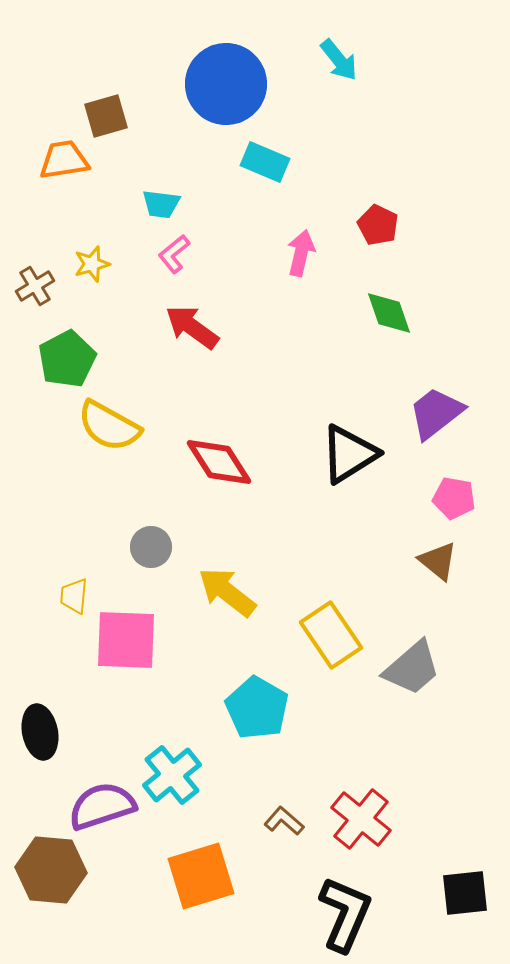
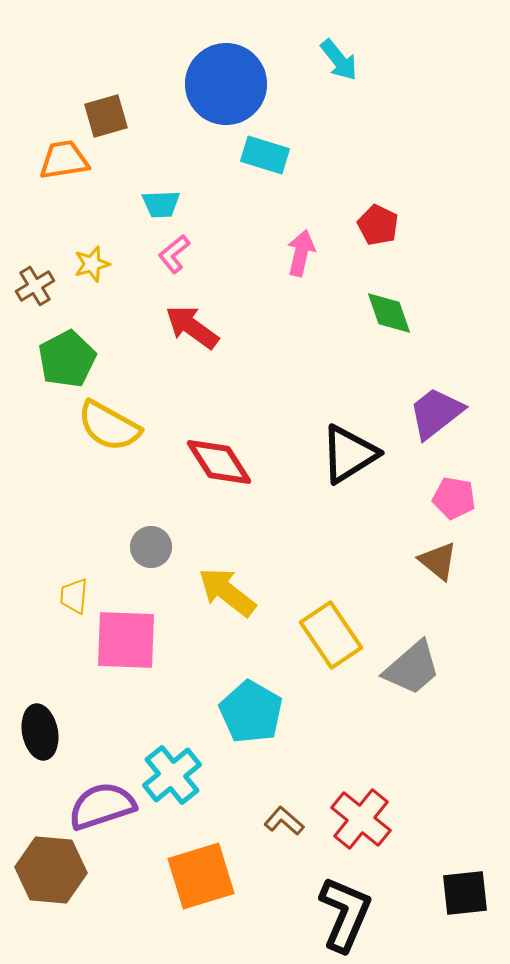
cyan rectangle: moved 7 px up; rotated 6 degrees counterclockwise
cyan trapezoid: rotated 9 degrees counterclockwise
cyan pentagon: moved 6 px left, 4 px down
